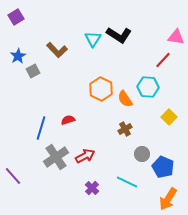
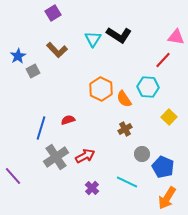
purple square: moved 37 px right, 4 px up
orange semicircle: moved 1 px left
orange arrow: moved 1 px left, 1 px up
